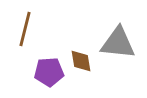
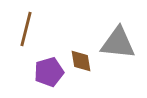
brown line: moved 1 px right
purple pentagon: rotated 12 degrees counterclockwise
